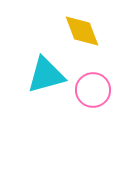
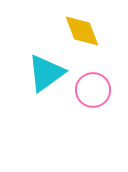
cyan triangle: moved 2 px up; rotated 21 degrees counterclockwise
